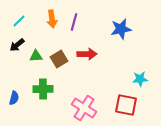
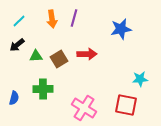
purple line: moved 4 px up
